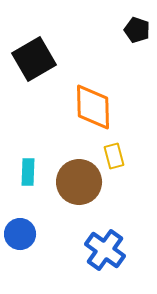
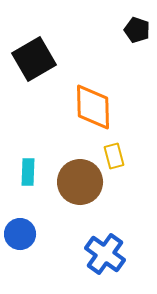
brown circle: moved 1 px right
blue cross: moved 4 px down
